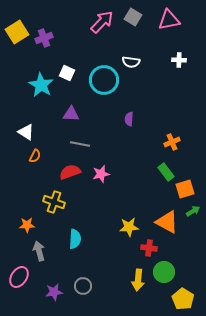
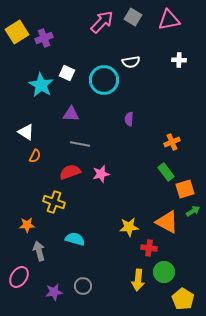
white semicircle: rotated 18 degrees counterclockwise
cyan semicircle: rotated 78 degrees counterclockwise
